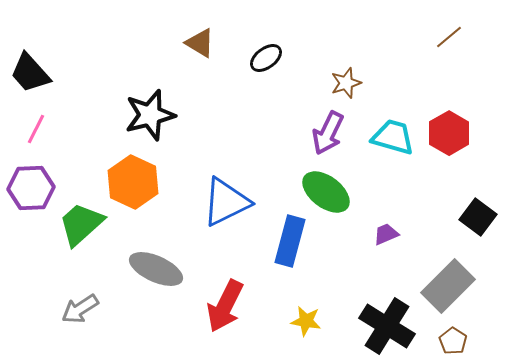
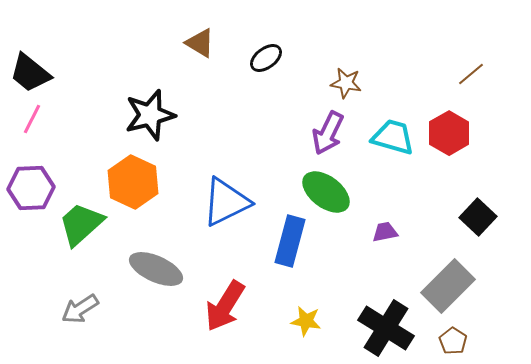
brown line: moved 22 px right, 37 px down
black trapezoid: rotated 9 degrees counterclockwise
brown star: rotated 28 degrees clockwise
pink line: moved 4 px left, 10 px up
black square: rotated 6 degrees clockwise
purple trapezoid: moved 1 px left, 2 px up; rotated 12 degrees clockwise
red arrow: rotated 6 degrees clockwise
black cross: moved 1 px left, 2 px down
